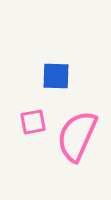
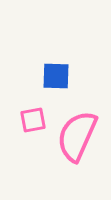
pink square: moved 2 px up
